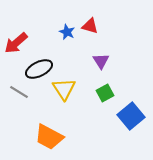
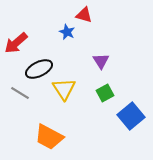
red triangle: moved 6 px left, 11 px up
gray line: moved 1 px right, 1 px down
